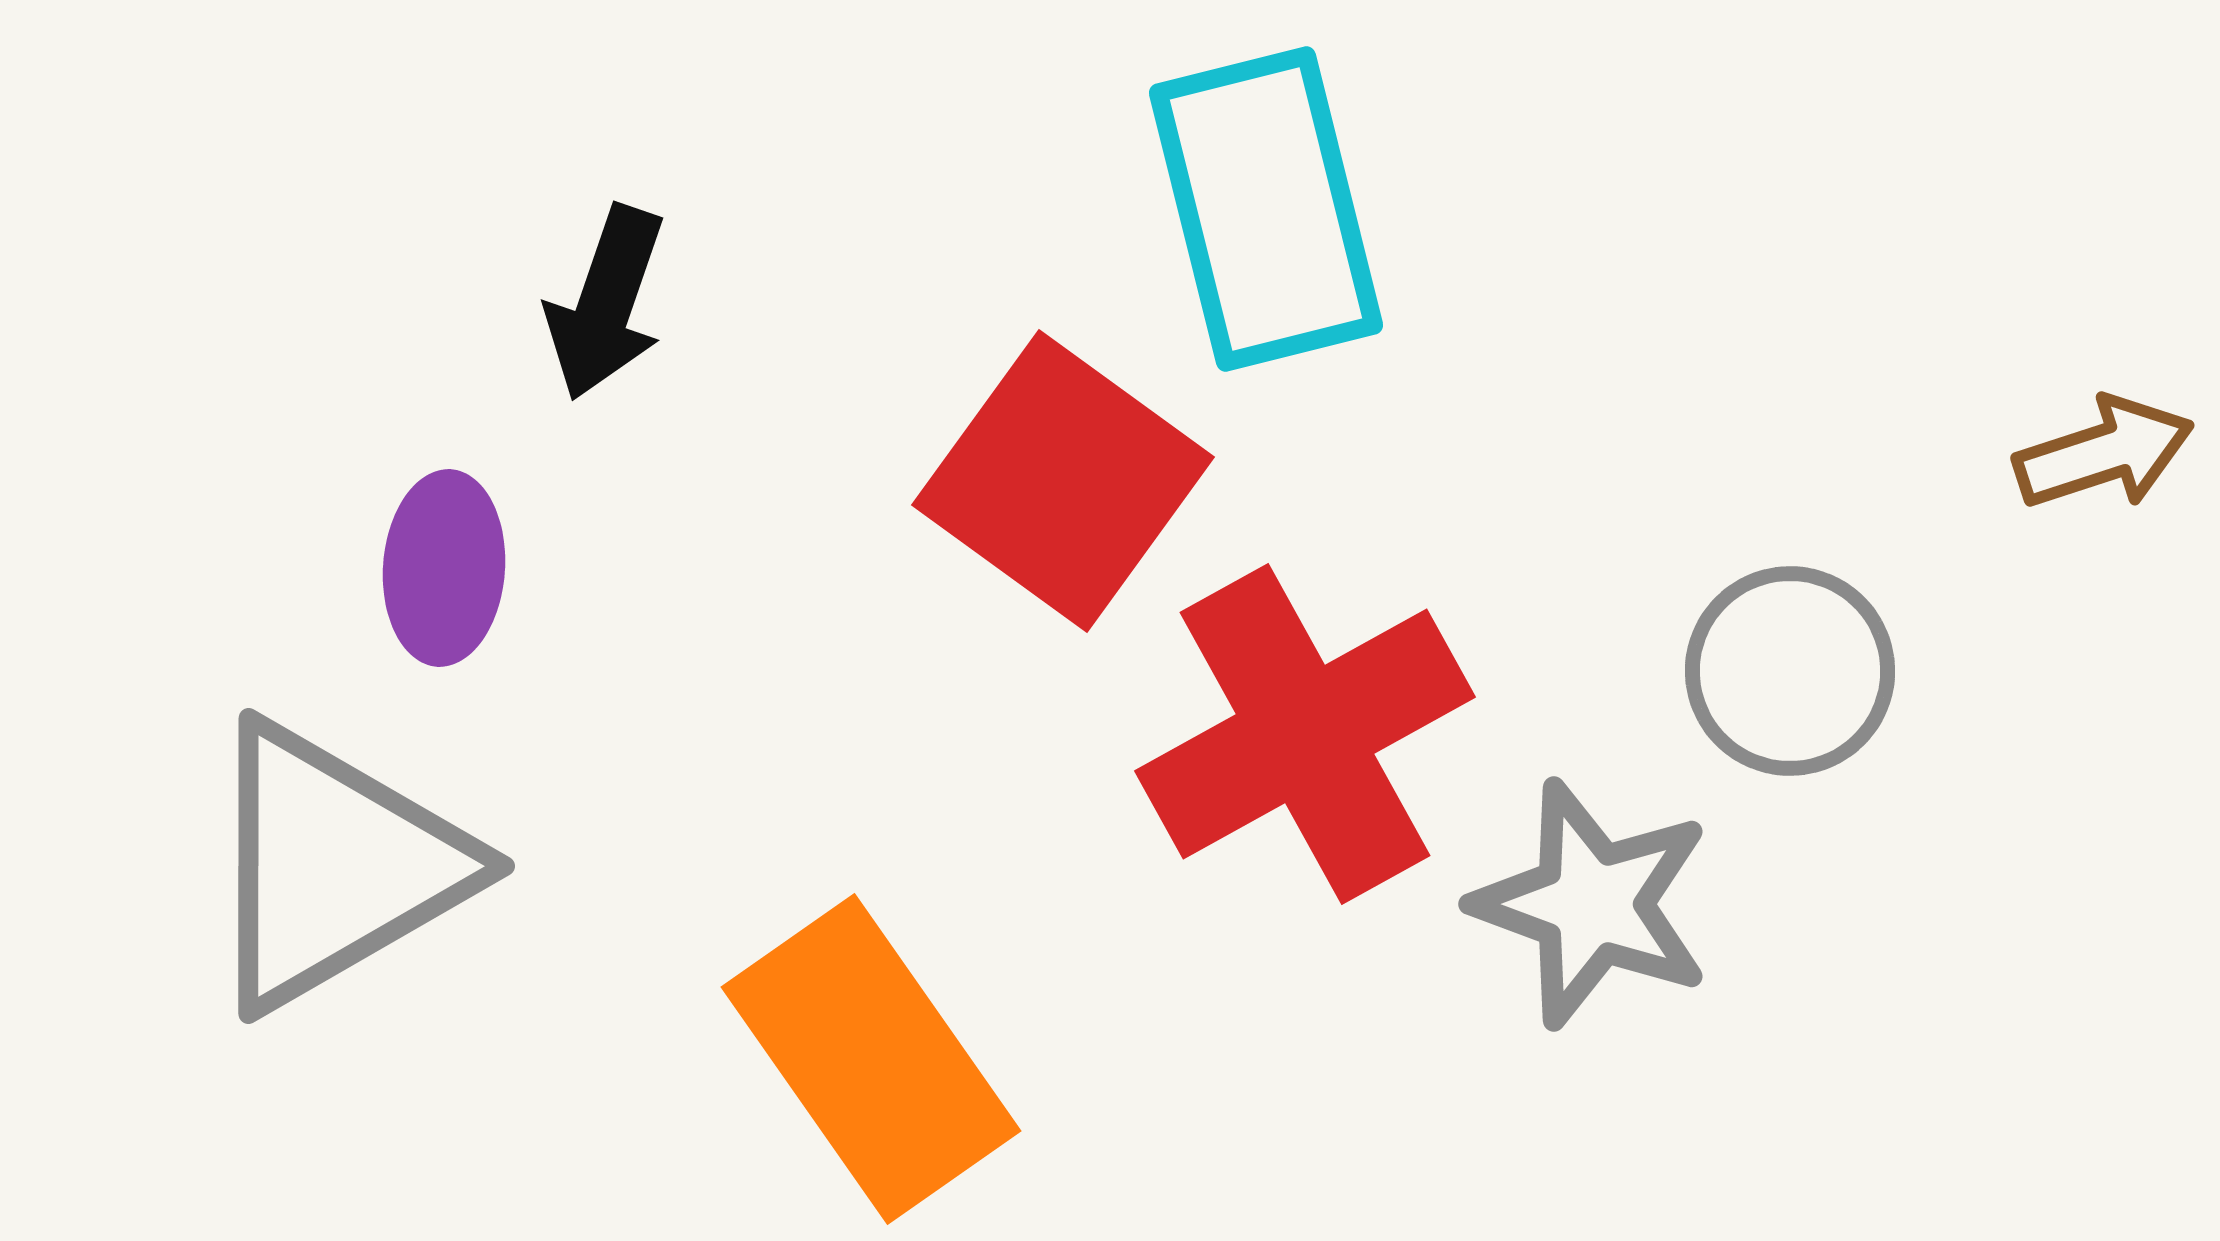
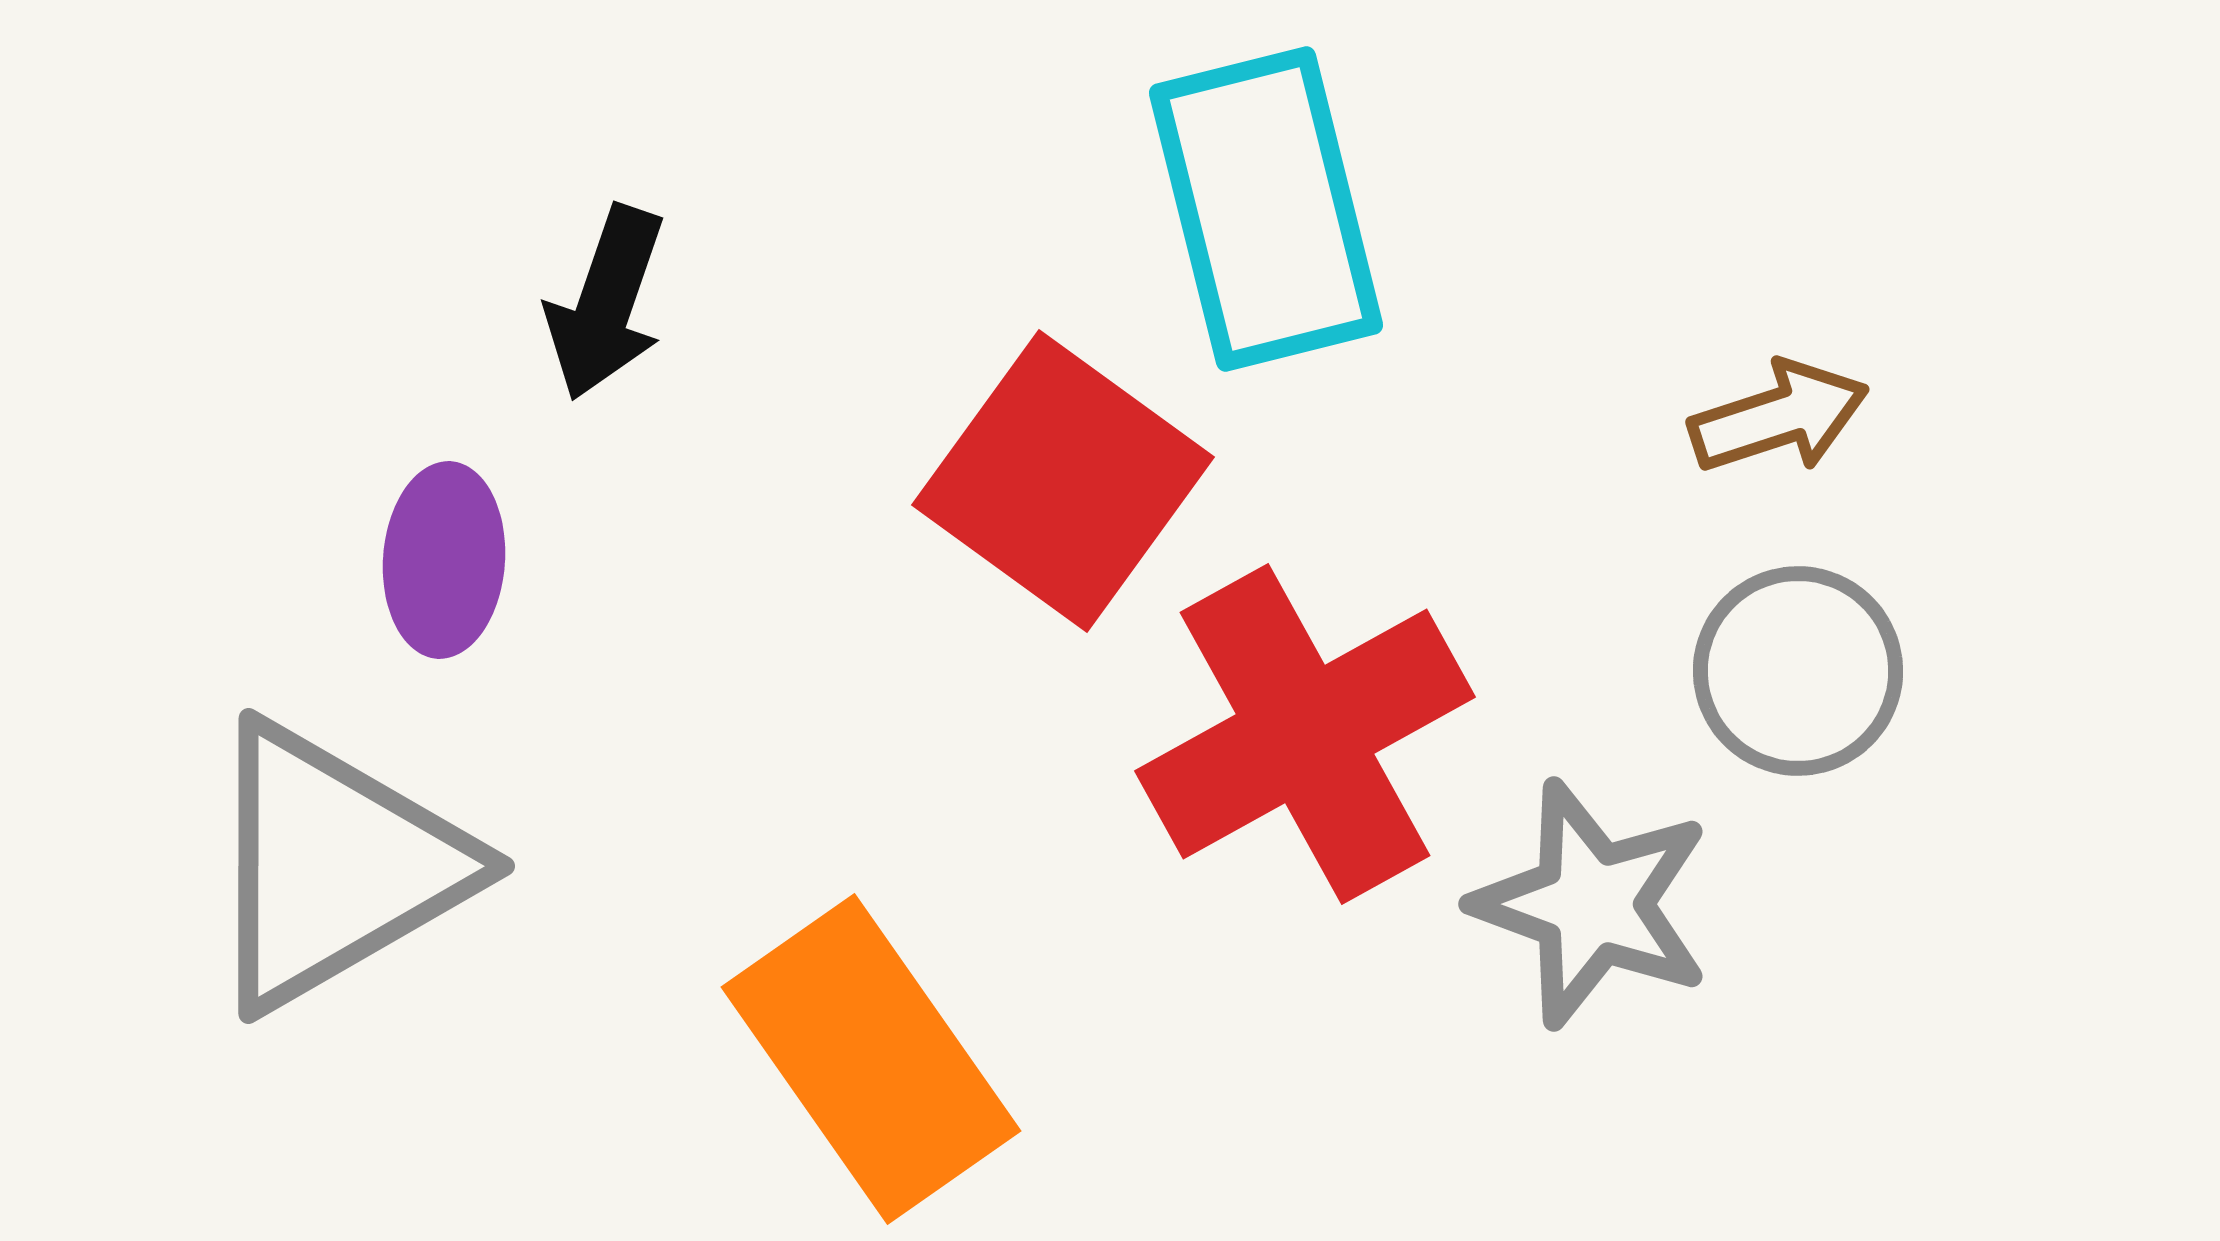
brown arrow: moved 325 px left, 36 px up
purple ellipse: moved 8 px up
gray circle: moved 8 px right
